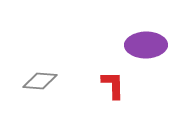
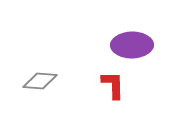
purple ellipse: moved 14 px left
